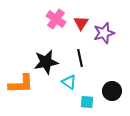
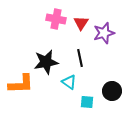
pink cross: rotated 24 degrees counterclockwise
